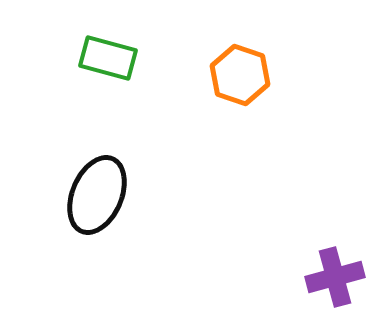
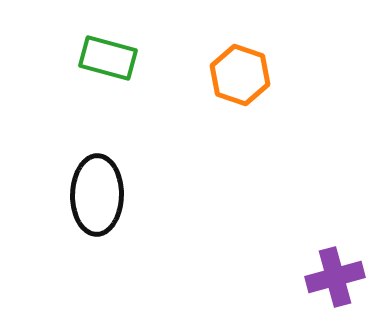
black ellipse: rotated 22 degrees counterclockwise
